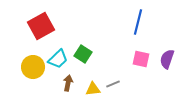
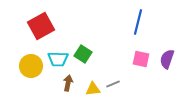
cyan trapezoid: rotated 45 degrees clockwise
yellow circle: moved 2 px left, 1 px up
